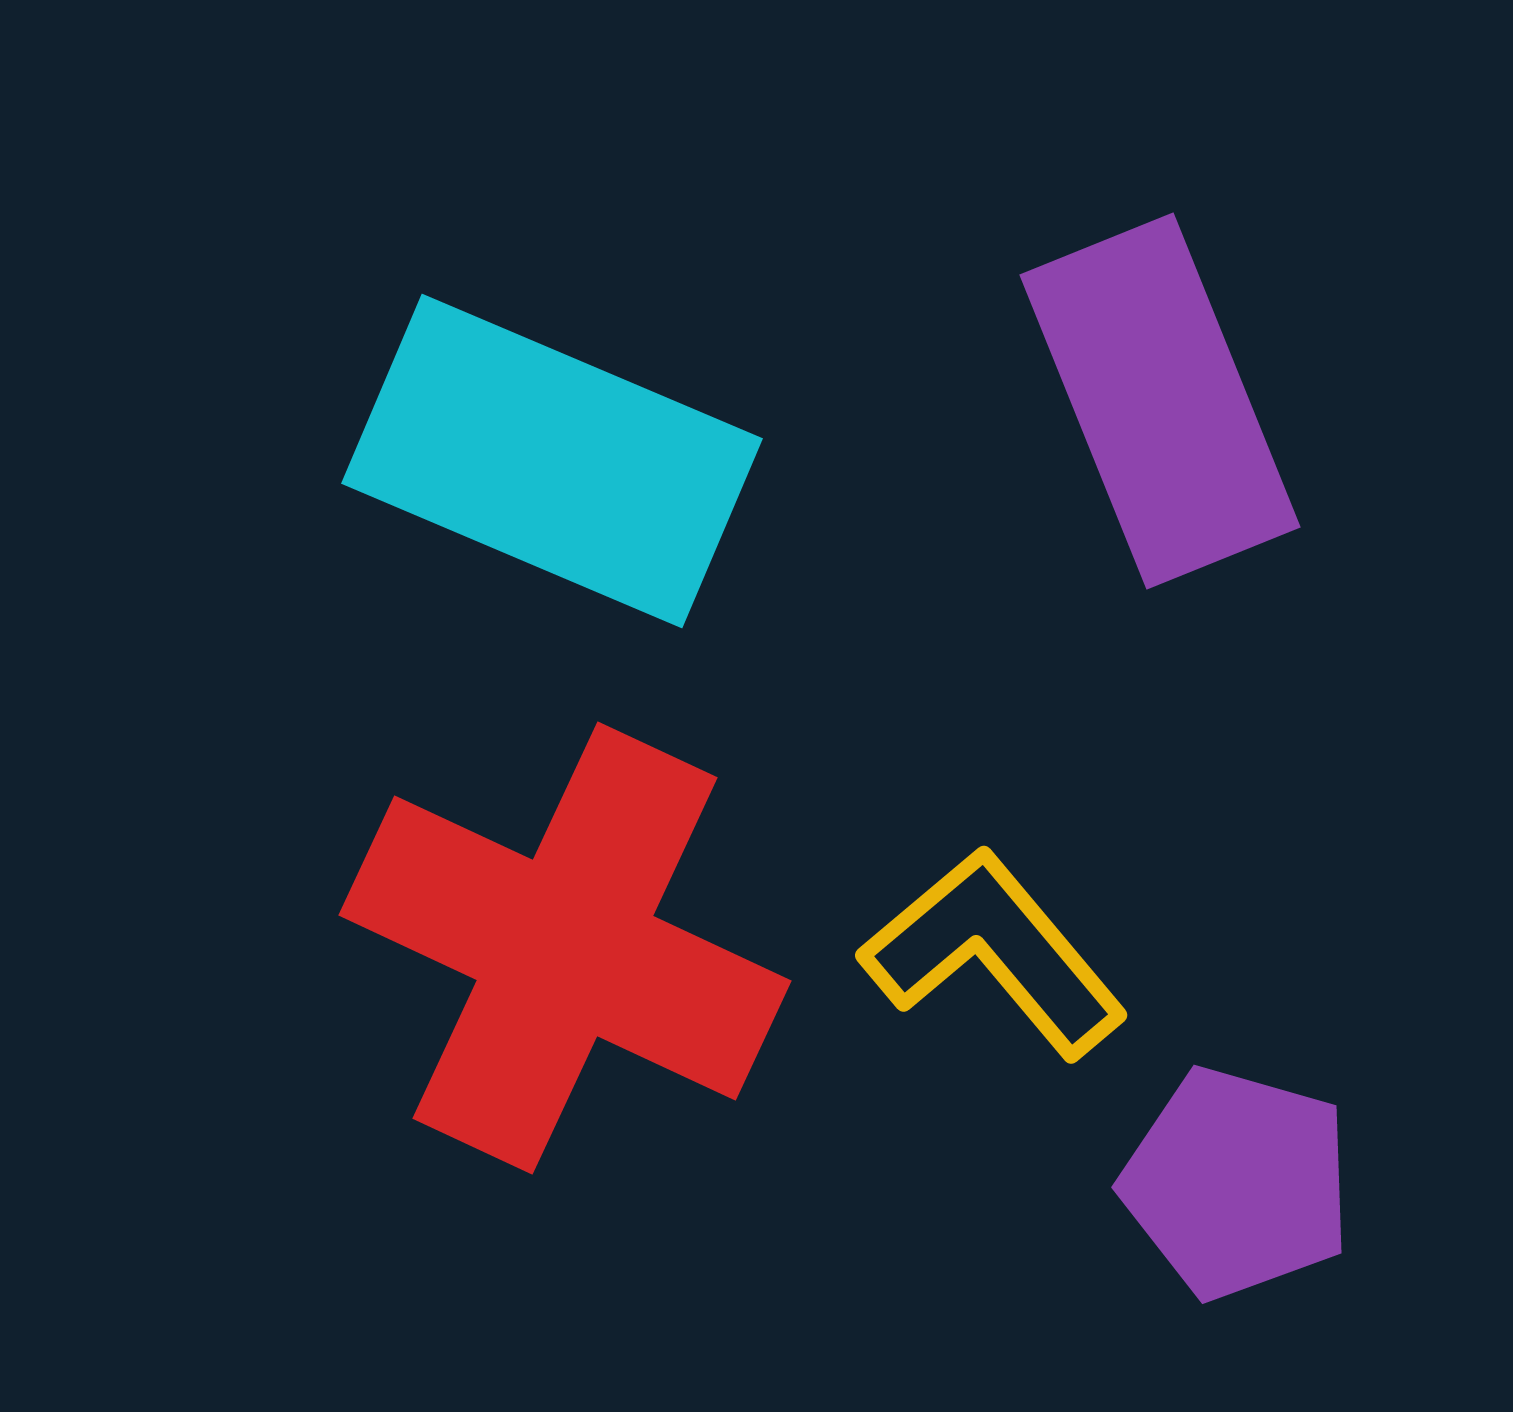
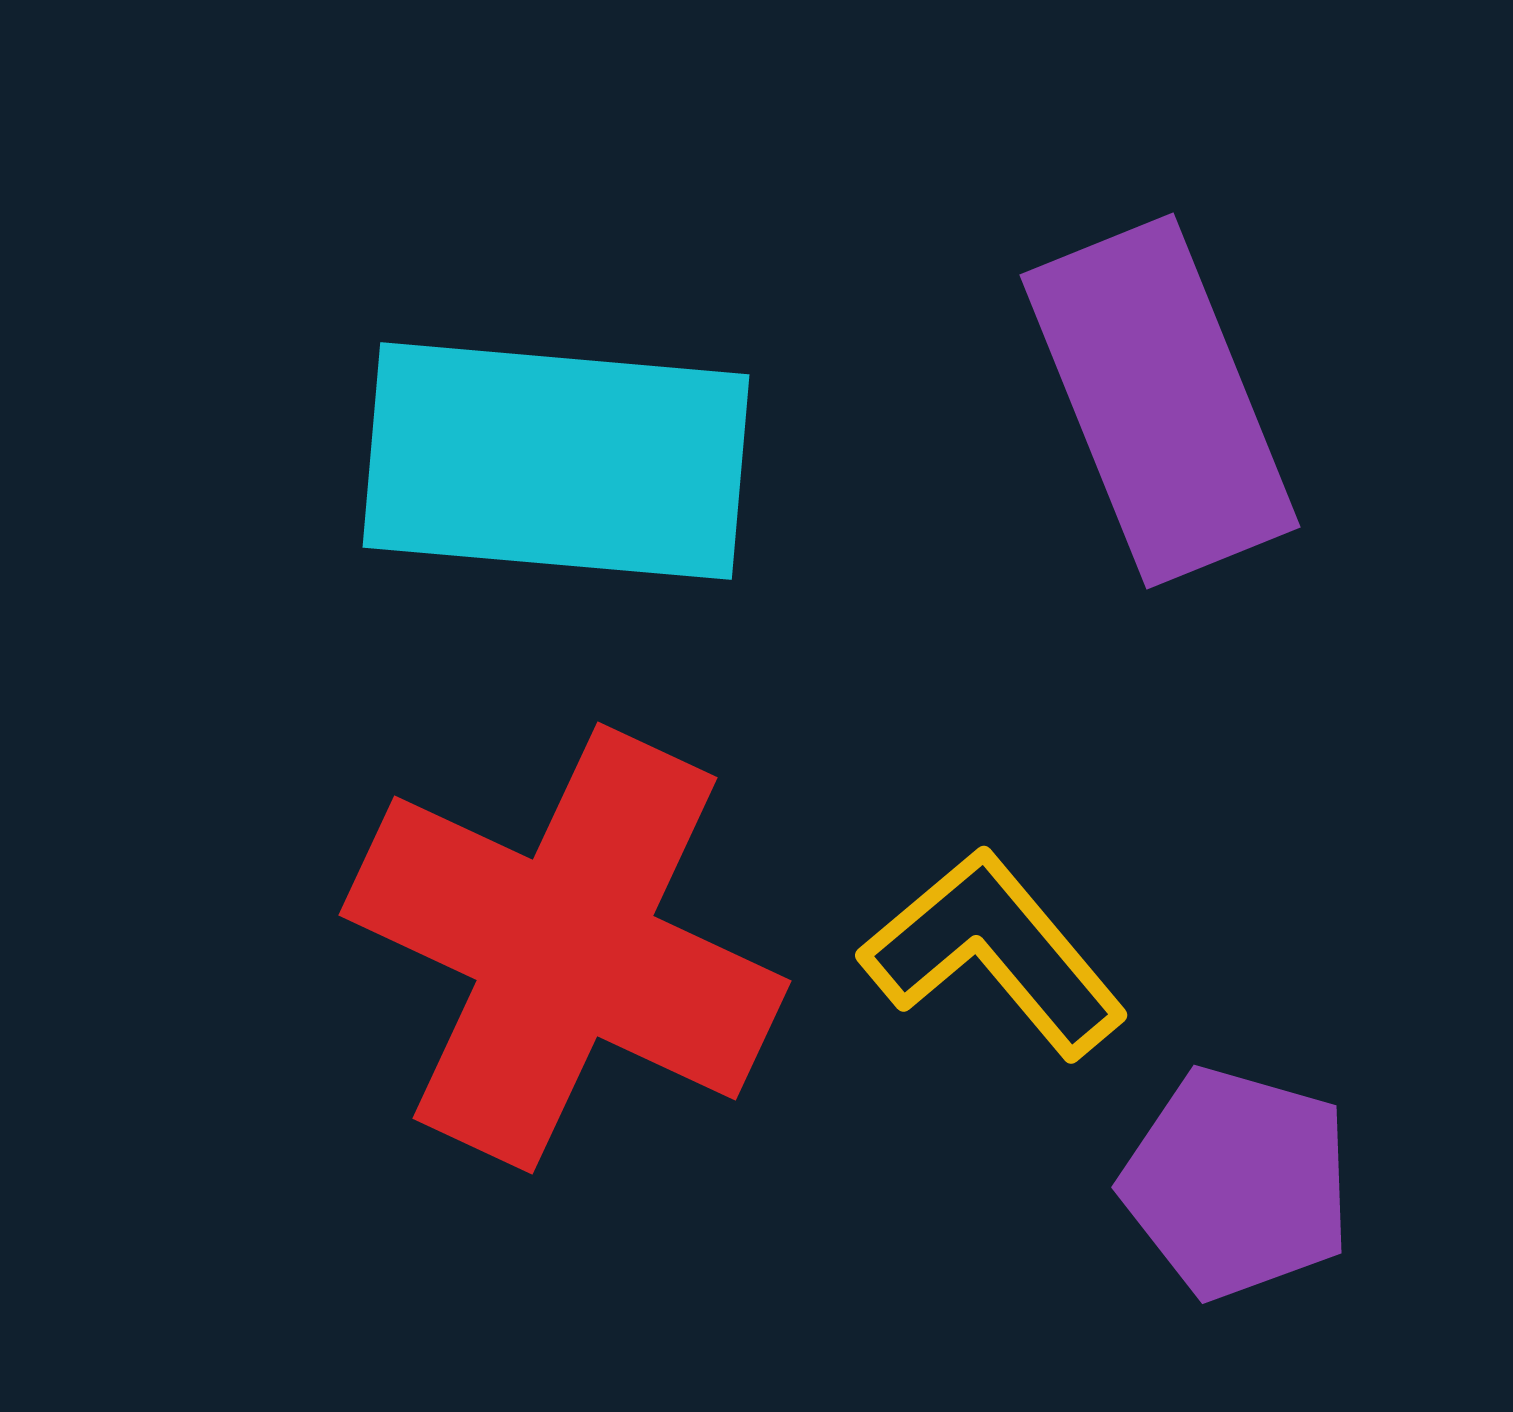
cyan rectangle: moved 4 px right; rotated 18 degrees counterclockwise
